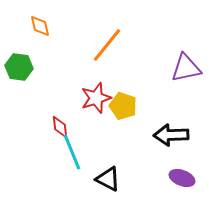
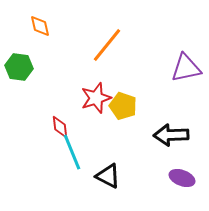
black triangle: moved 3 px up
